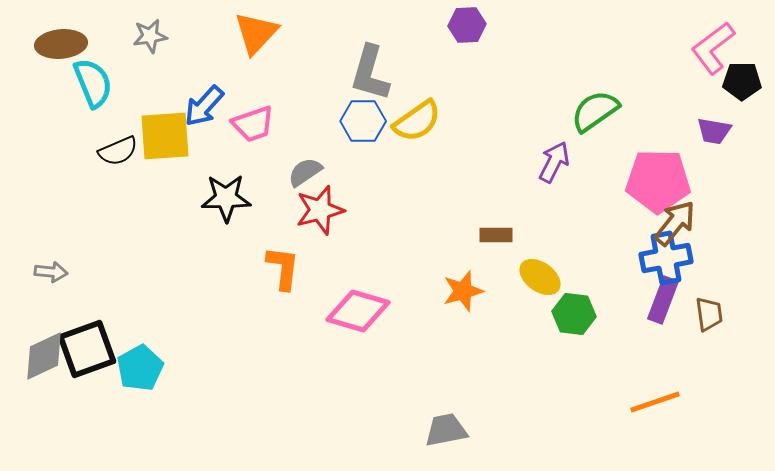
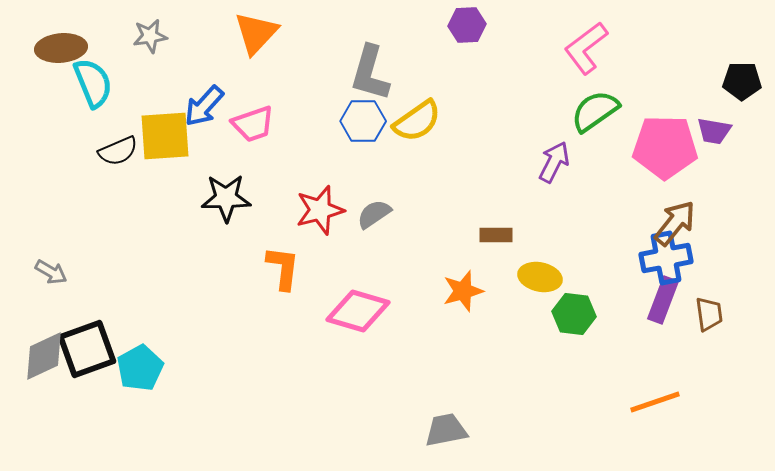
brown ellipse: moved 4 px down
pink L-shape: moved 127 px left
gray semicircle: moved 69 px right, 42 px down
pink pentagon: moved 7 px right, 34 px up
gray arrow: rotated 24 degrees clockwise
yellow ellipse: rotated 24 degrees counterclockwise
